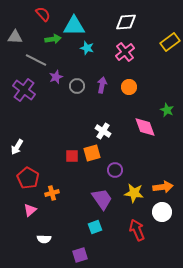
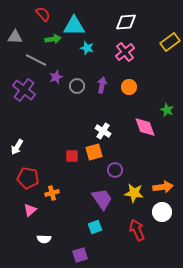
orange square: moved 2 px right, 1 px up
red pentagon: rotated 20 degrees counterclockwise
